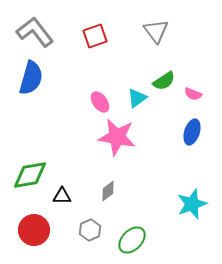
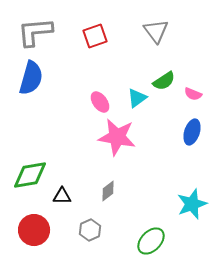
gray L-shape: rotated 57 degrees counterclockwise
green ellipse: moved 19 px right, 1 px down
